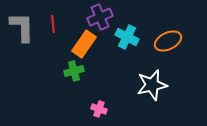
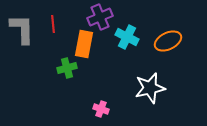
gray L-shape: moved 2 px down
orange rectangle: rotated 24 degrees counterclockwise
green cross: moved 7 px left, 3 px up
white star: moved 2 px left, 3 px down
pink cross: moved 2 px right
